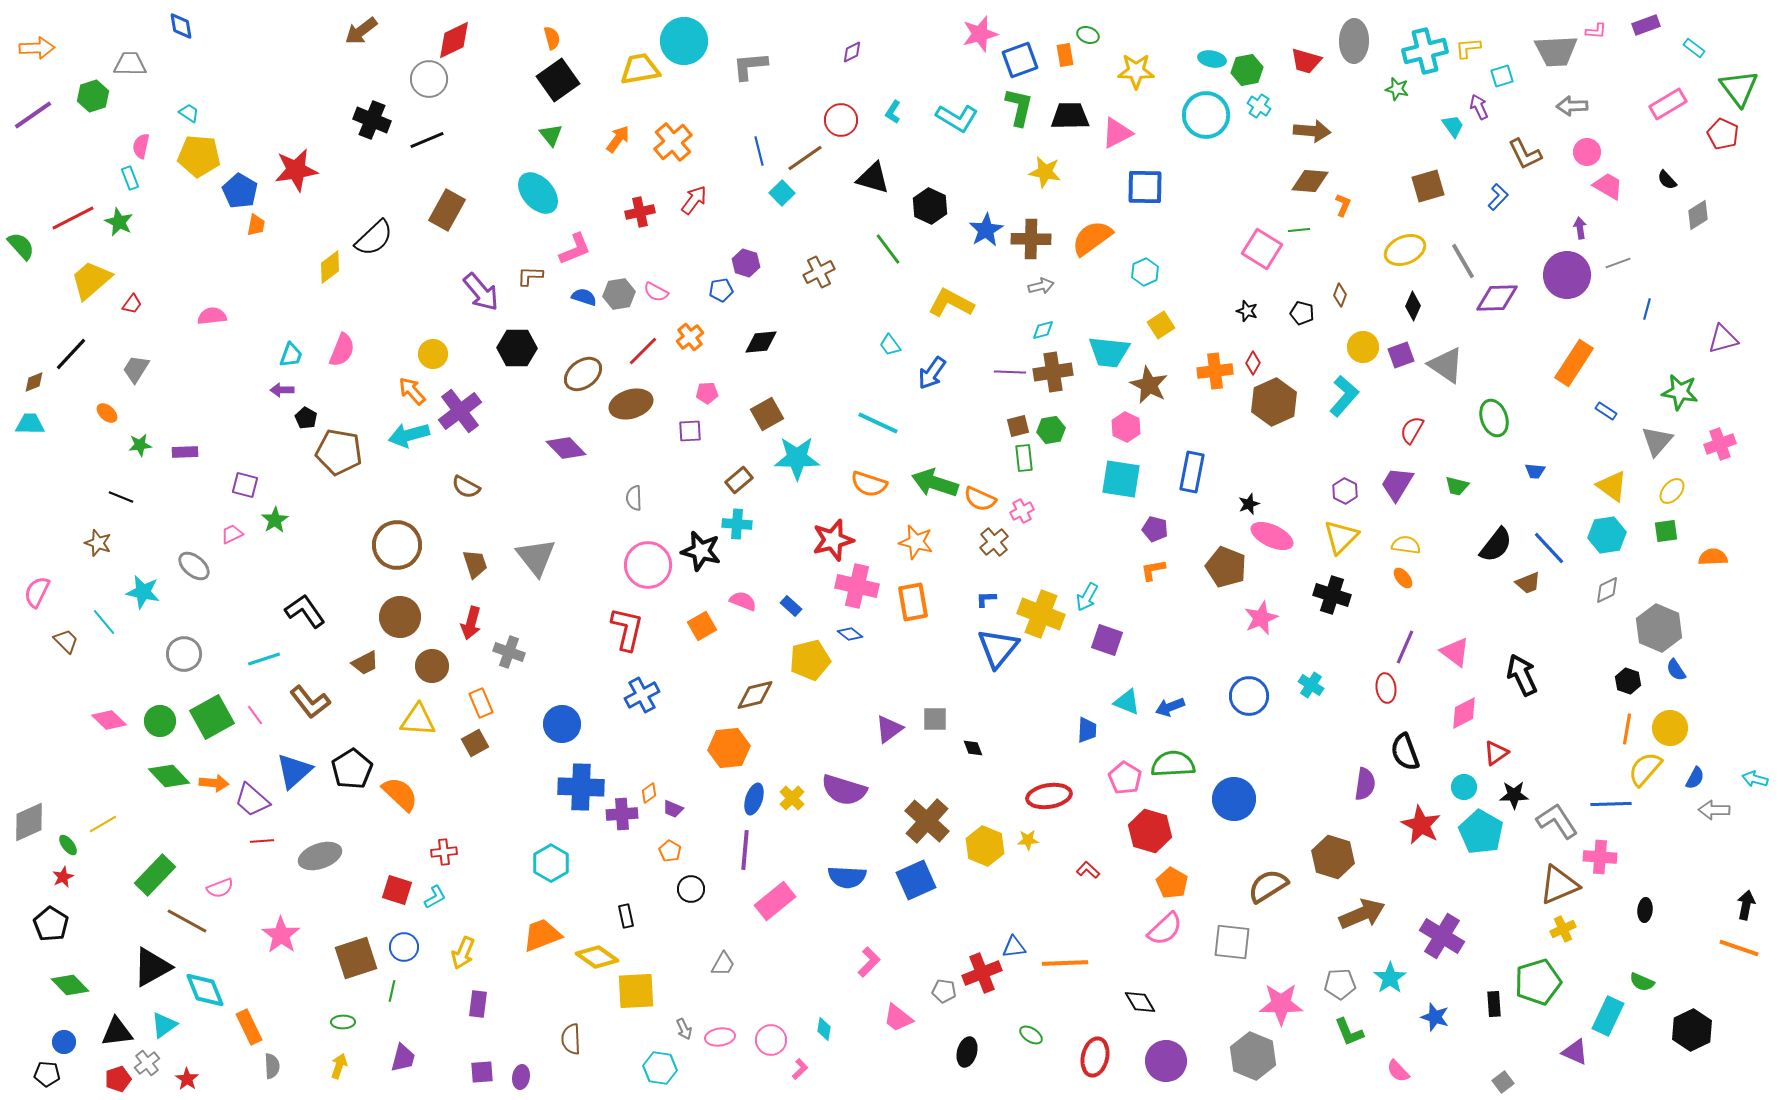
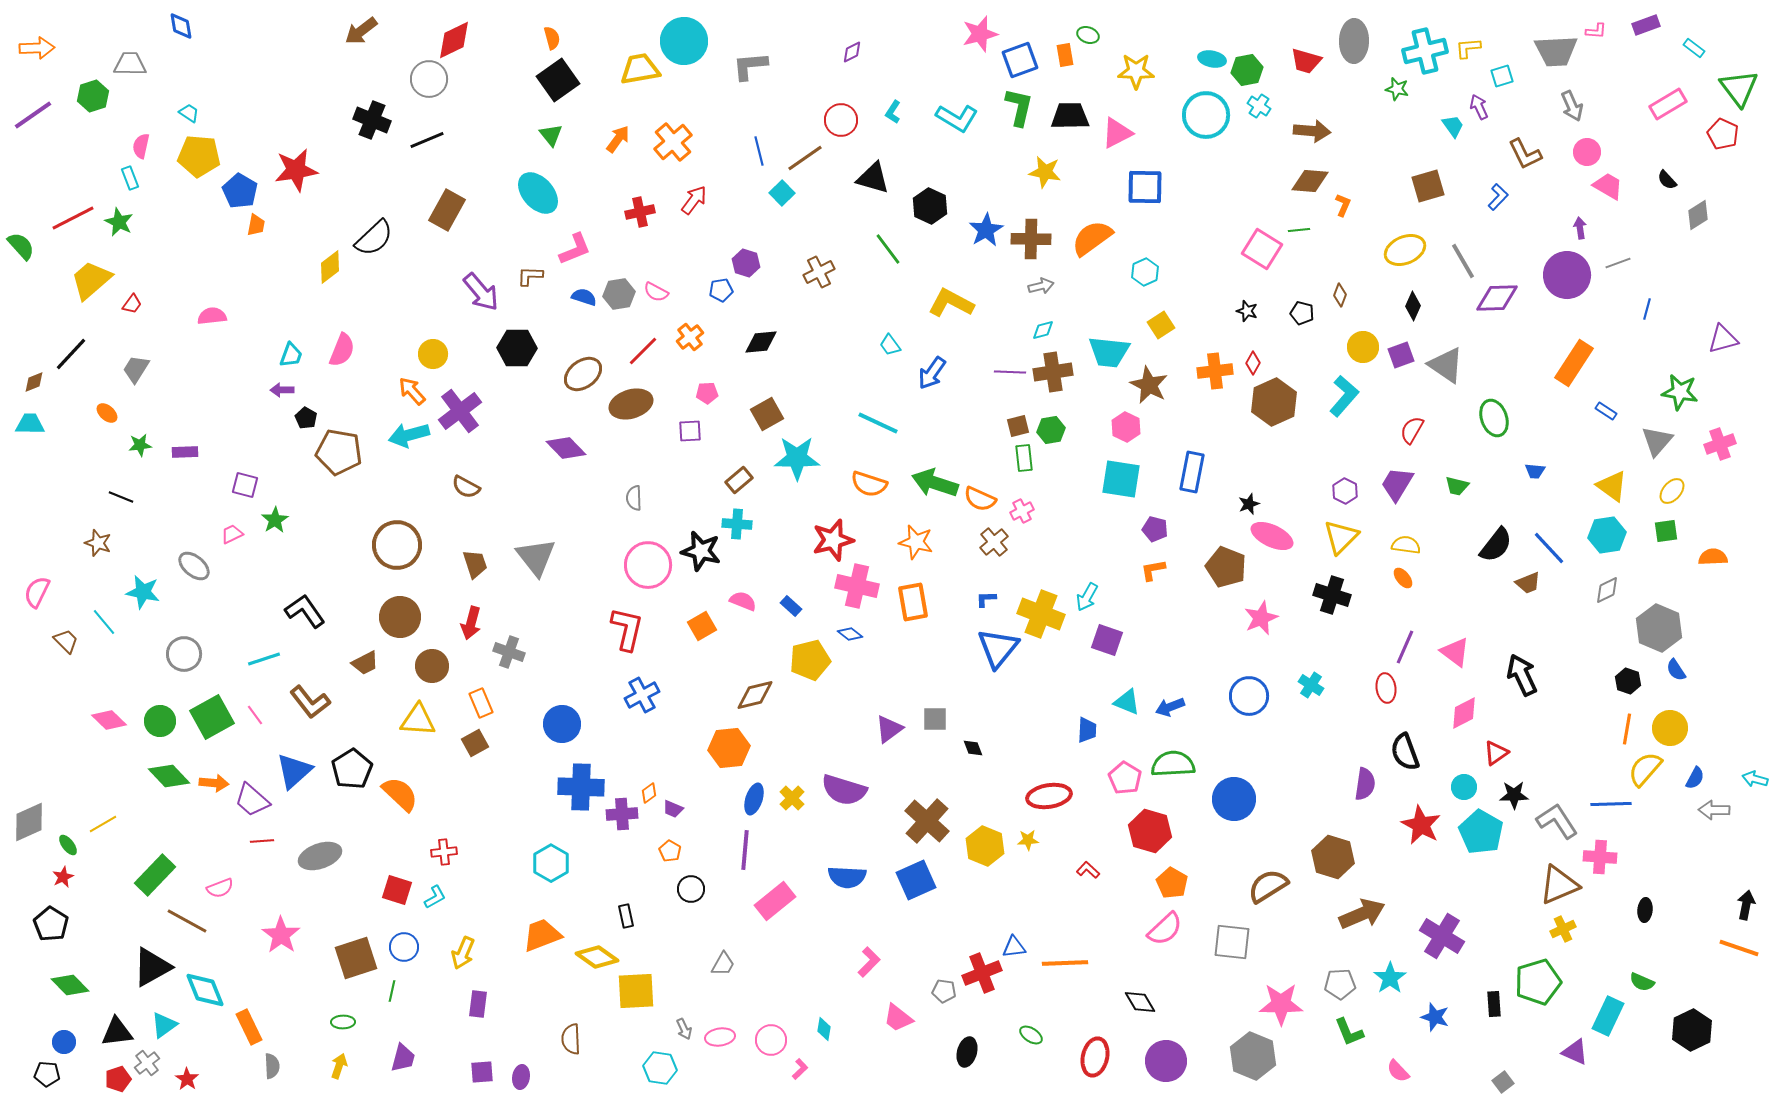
gray arrow at (1572, 106): rotated 112 degrees counterclockwise
